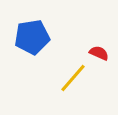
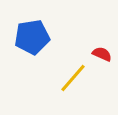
red semicircle: moved 3 px right, 1 px down
